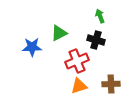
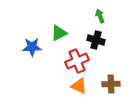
orange triangle: rotated 42 degrees clockwise
